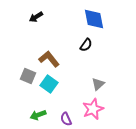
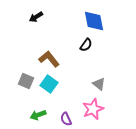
blue diamond: moved 2 px down
gray square: moved 2 px left, 5 px down
gray triangle: moved 1 px right; rotated 40 degrees counterclockwise
